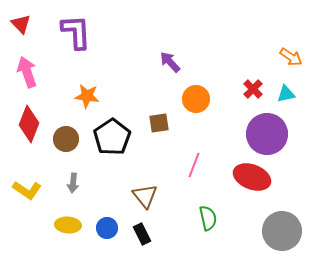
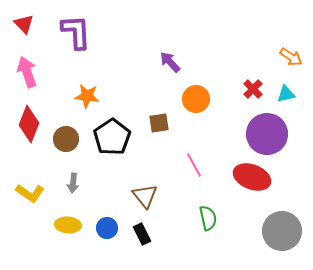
red triangle: moved 3 px right
pink line: rotated 50 degrees counterclockwise
yellow L-shape: moved 3 px right, 3 px down
